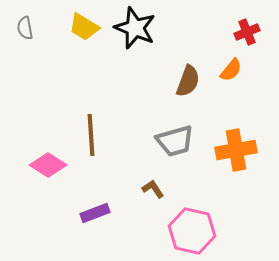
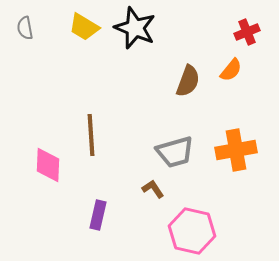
gray trapezoid: moved 11 px down
pink diamond: rotated 60 degrees clockwise
purple rectangle: moved 3 px right, 2 px down; rotated 56 degrees counterclockwise
